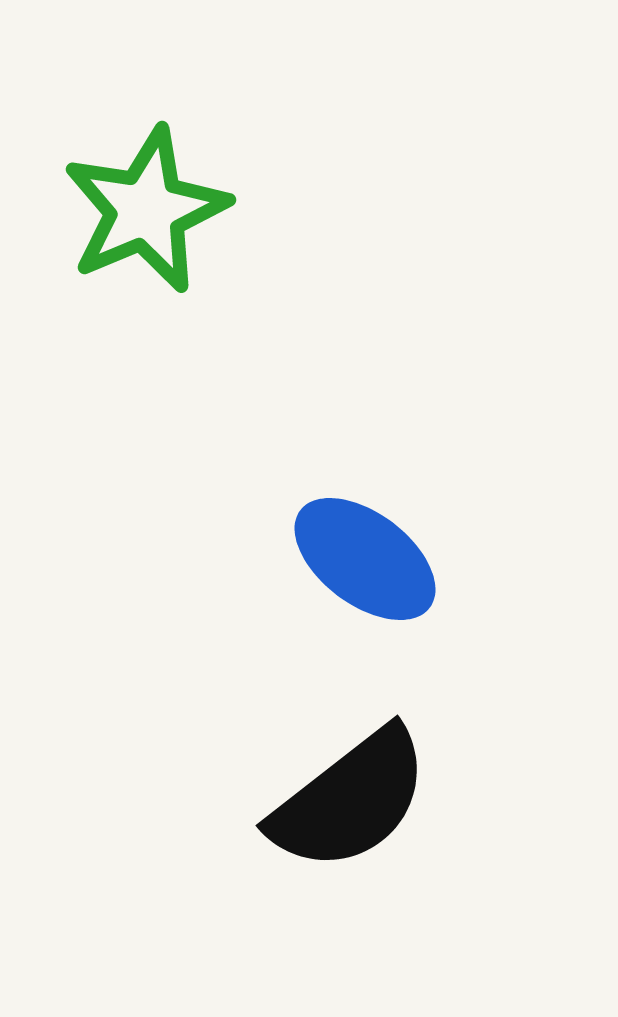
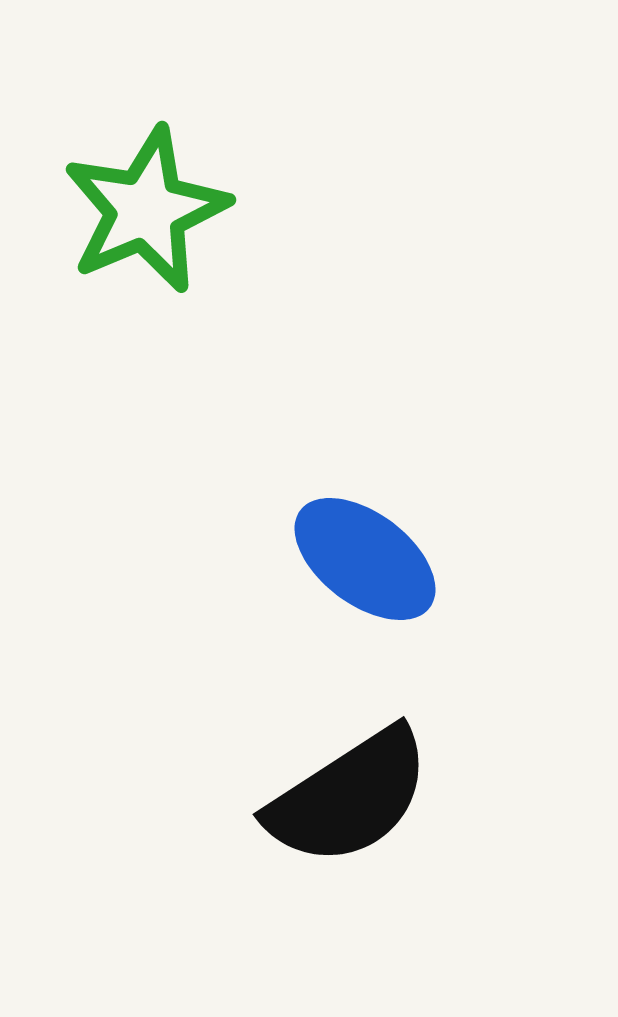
black semicircle: moved 1 px left, 3 px up; rotated 5 degrees clockwise
